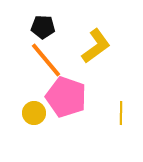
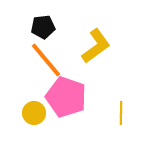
black pentagon: rotated 10 degrees counterclockwise
